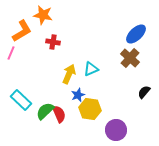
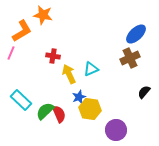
red cross: moved 14 px down
brown cross: rotated 24 degrees clockwise
yellow arrow: rotated 48 degrees counterclockwise
blue star: moved 1 px right, 2 px down
